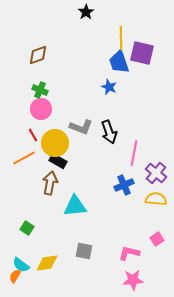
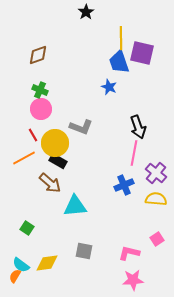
black arrow: moved 29 px right, 5 px up
brown arrow: rotated 120 degrees clockwise
